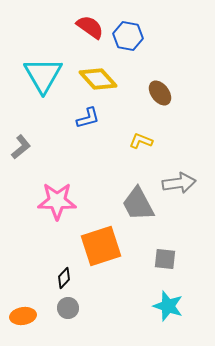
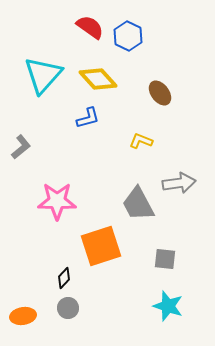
blue hexagon: rotated 16 degrees clockwise
cyan triangle: rotated 12 degrees clockwise
